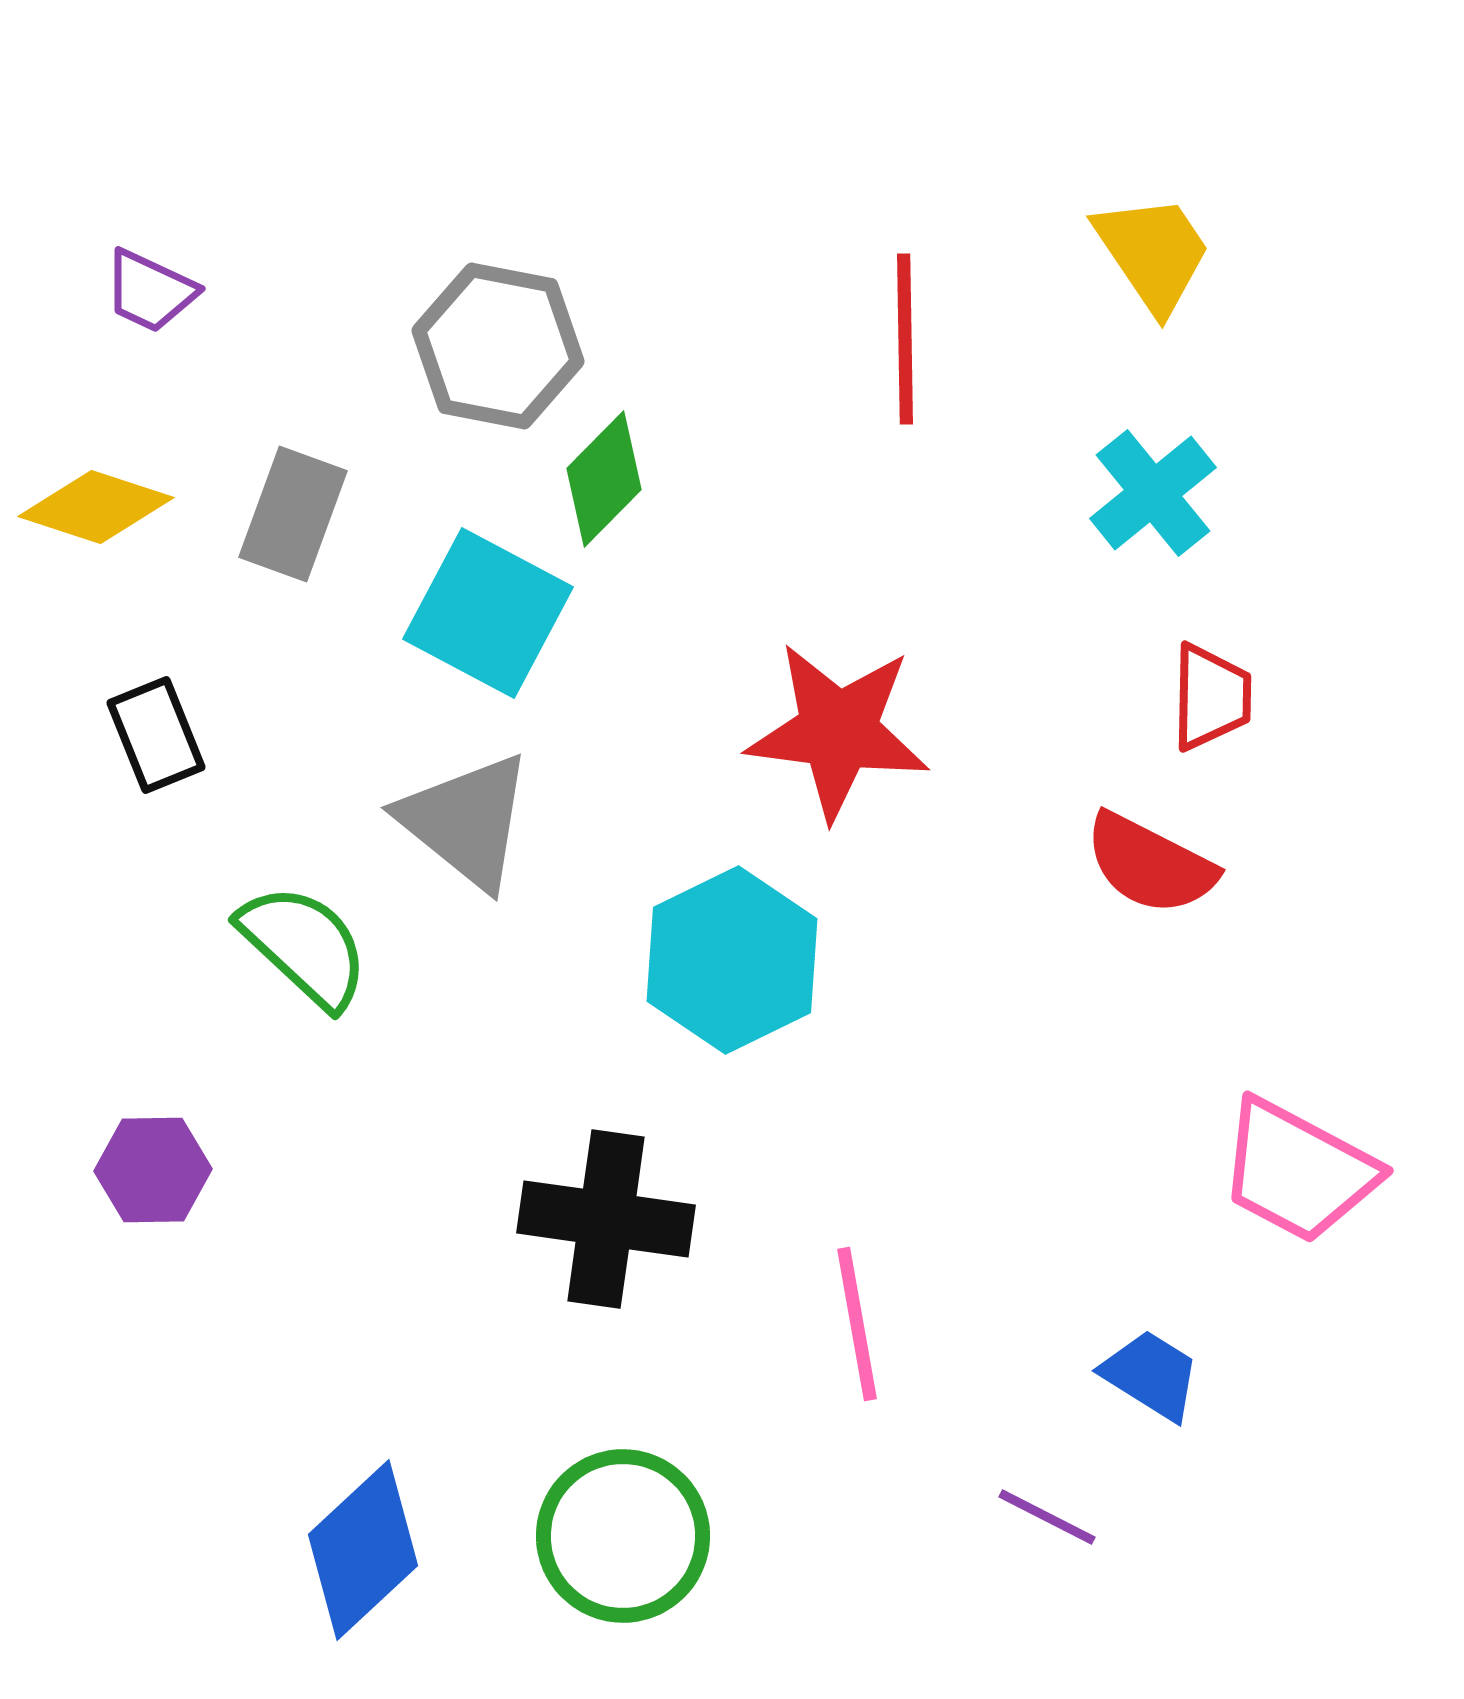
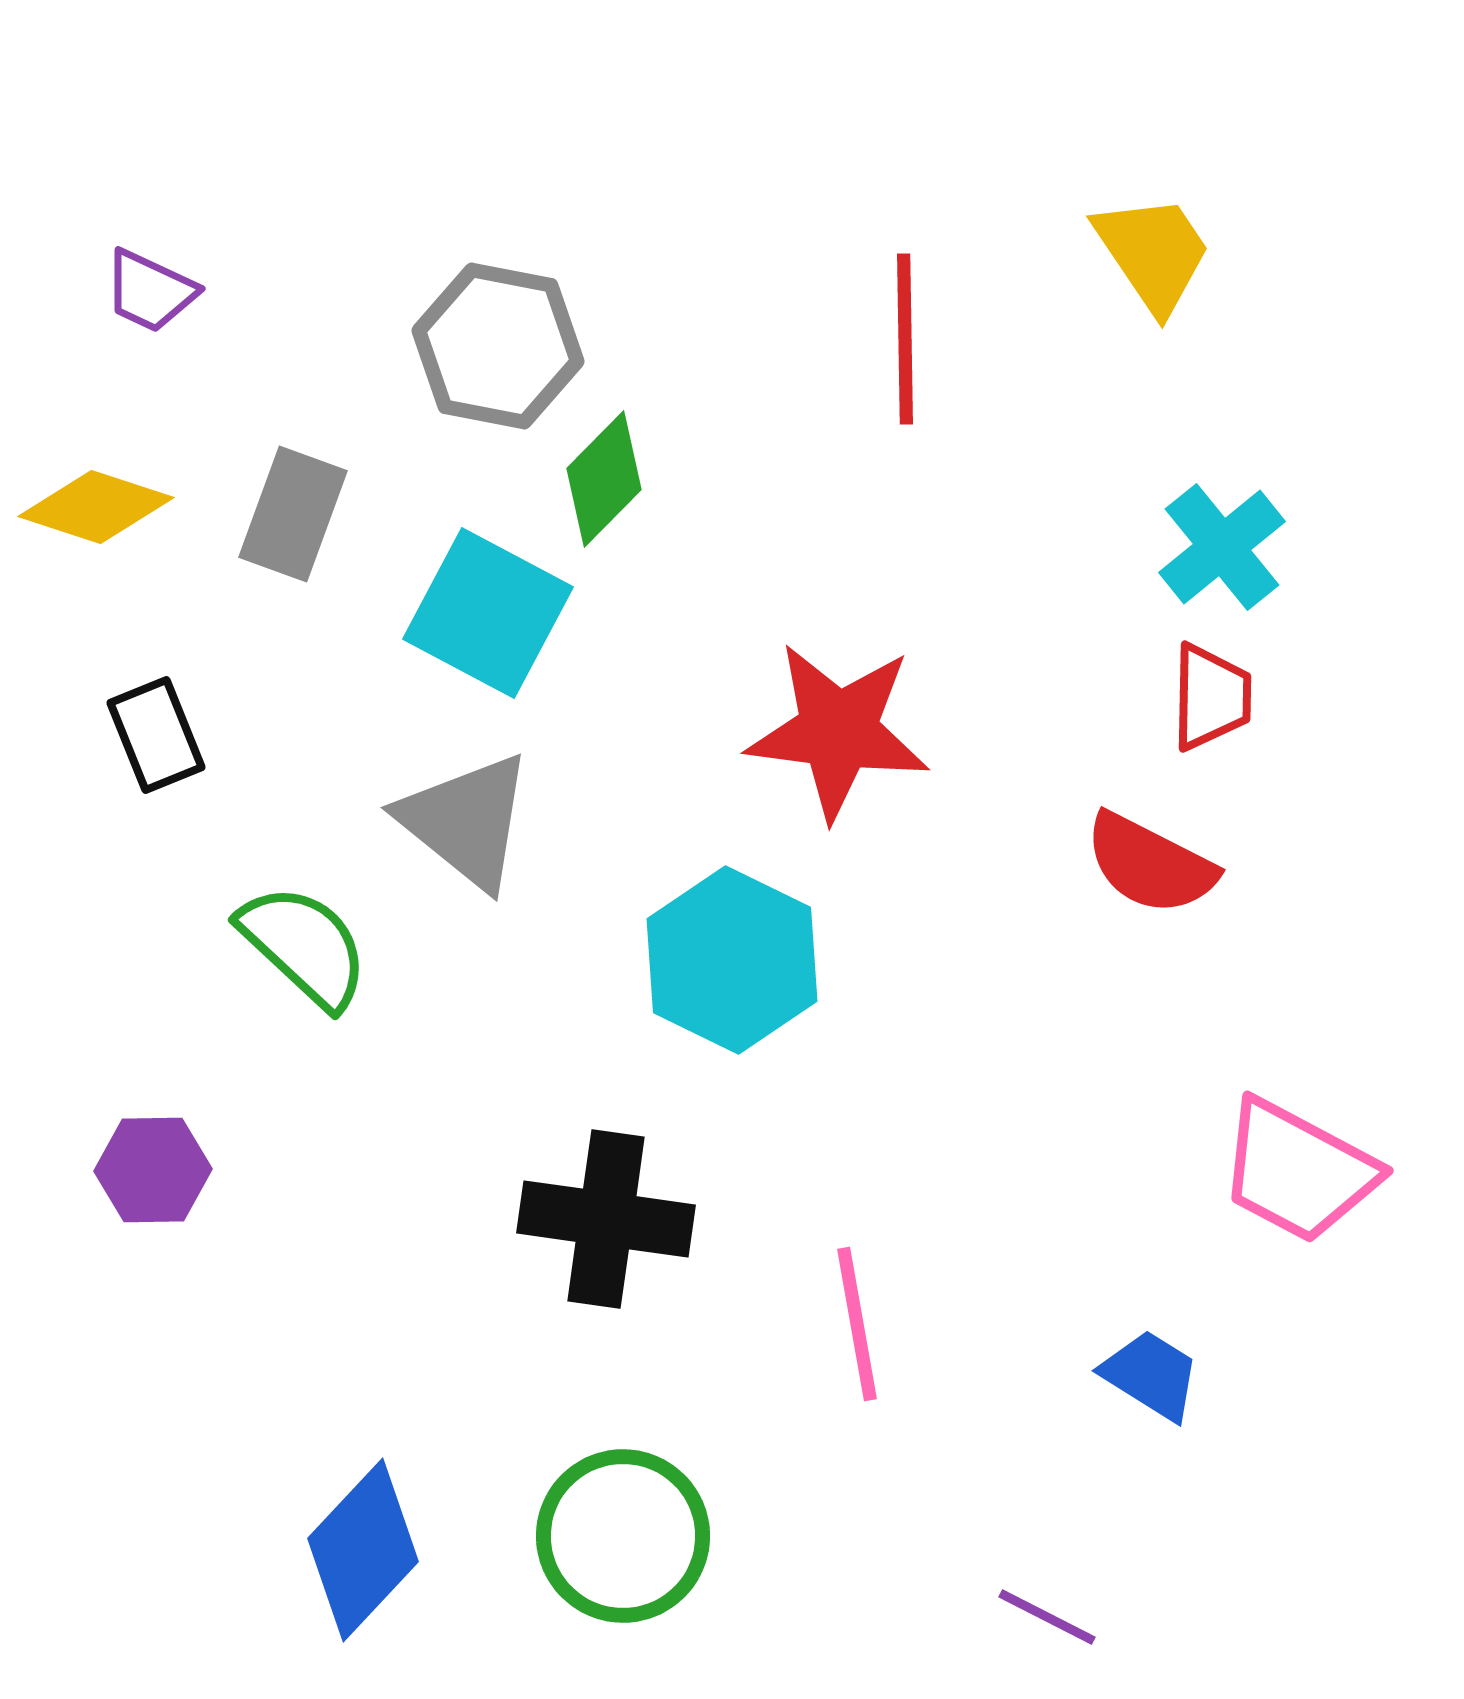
cyan cross: moved 69 px right, 54 px down
cyan hexagon: rotated 8 degrees counterclockwise
purple line: moved 100 px down
blue diamond: rotated 4 degrees counterclockwise
